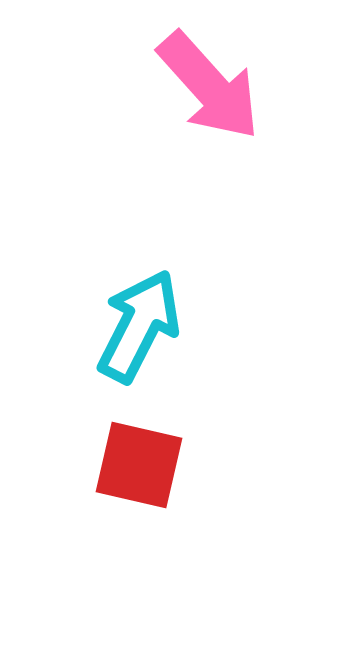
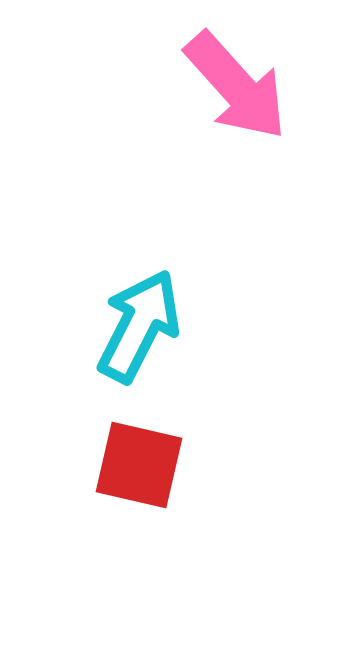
pink arrow: moved 27 px right
